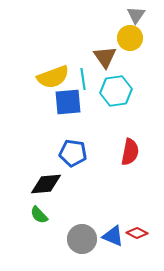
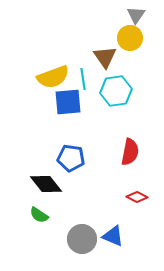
blue pentagon: moved 2 px left, 5 px down
black diamond: rotated 56 degrees clockwise
green semicircle: rotated 12 degrees counterclockwise
red diamond: moved 36 px up
